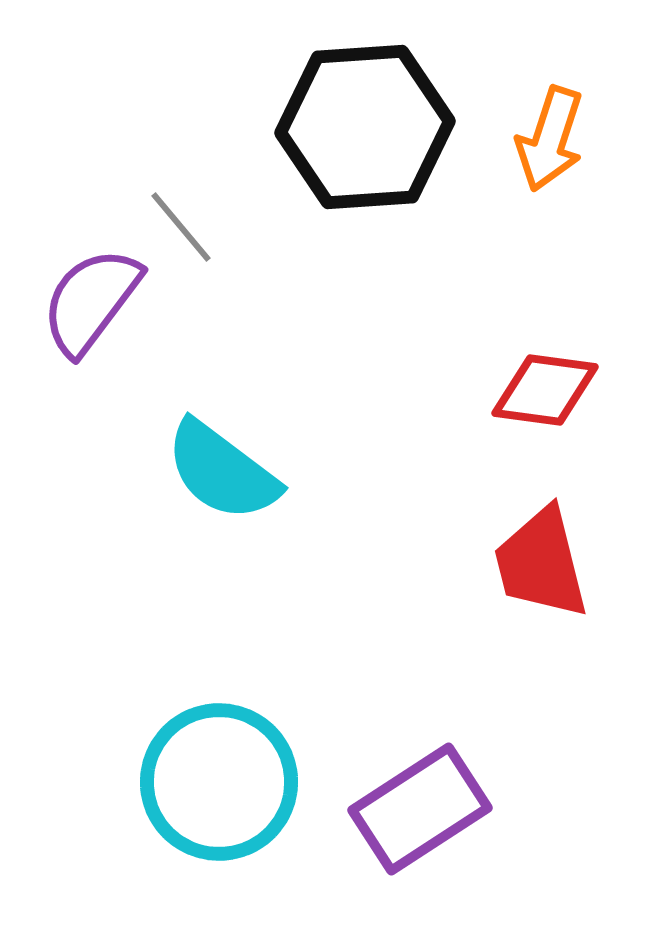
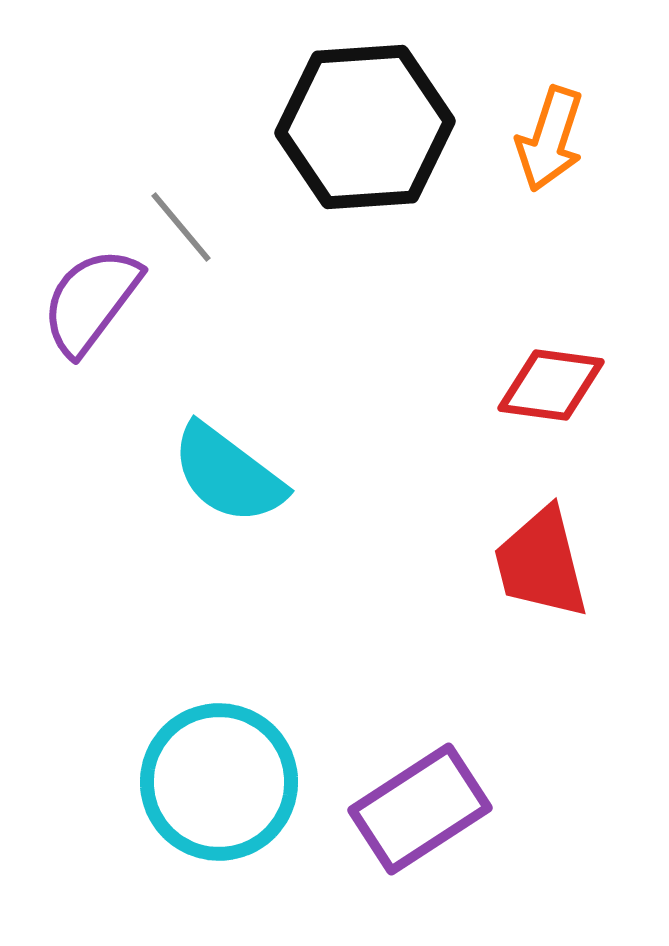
red diamond: moved 6 px right, 5 px up
cyan semicircle: moved 6 px right, 3 px down
